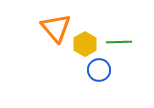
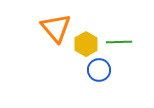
yellow hexagon: moved 1 px right
